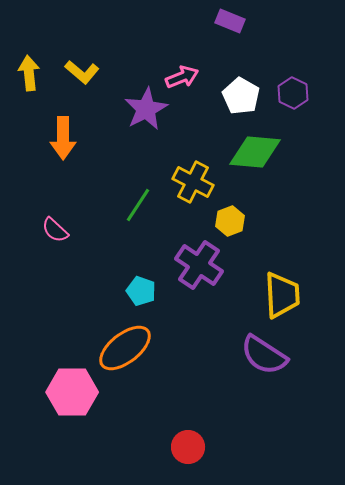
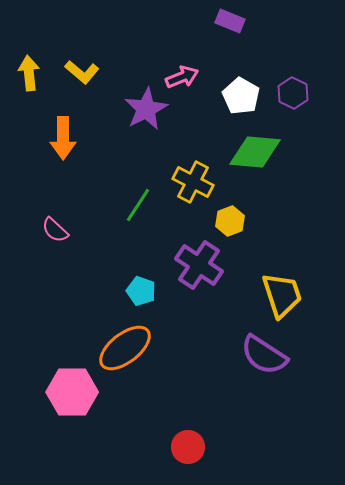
yellow trapezoid: rotated 15 degrees counterclockwise
